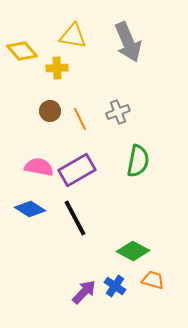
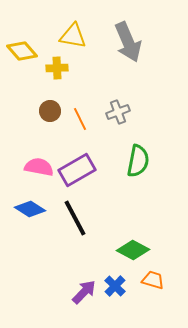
green diamond: moved 1 px up
blue cross: rotated 10 degrees clockwise
